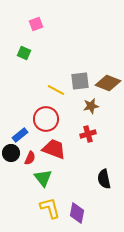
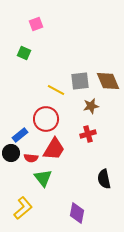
brown diamond: moved 2 px up; rotated 45 degrees clockwise
red trapezoid: rotated 100 degrees clockwise
red semicircle: moved 1 px right; rotated 72 degrees clockwise
yellow L-shape: moved 27 px left; rotated 65 degrees clockwise
